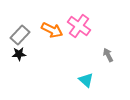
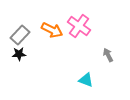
cyan triangle: rotated 21 degrees counterclockwise
